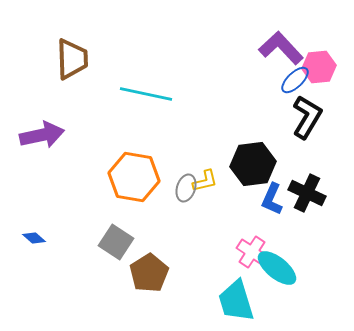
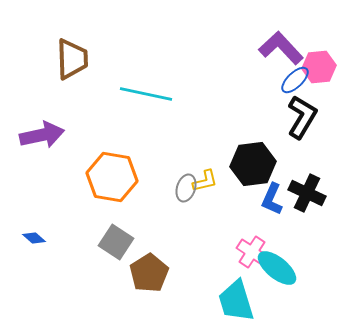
black L-shape: moved 5 px left
orange hexagon: moved 22 px left
